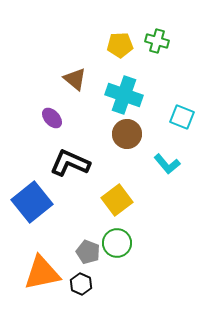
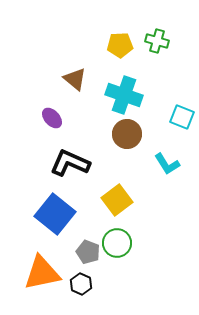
cyan L-shape: rotated 8 degrees clockwise
blue square: moved 23 px right, 12 px down; rotated 12 degrees counterclockwise
